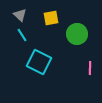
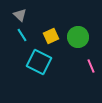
yellow square: moved 18 px down; rotated 14 degrees counterclockwise
green circle: moved 1 px right, 3 px down
pink line: moved 1 px right, 2 px up; rotated 24 degrees counterclockwise
